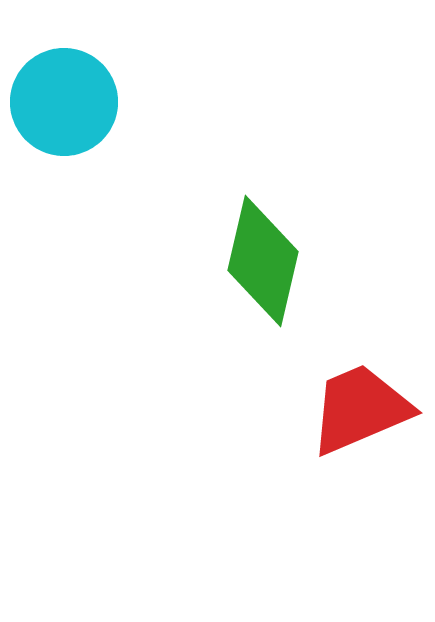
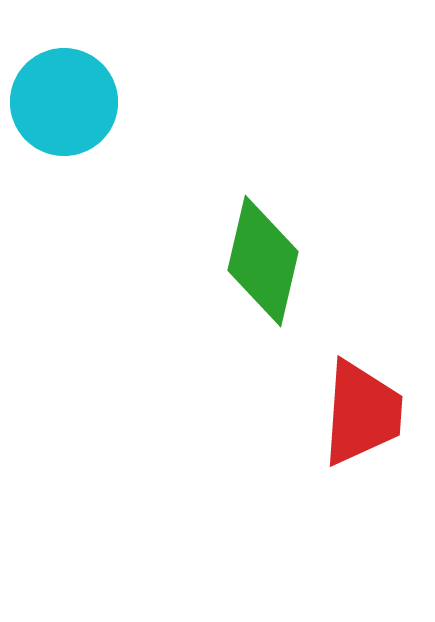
red trapezoid: moved 2 px right, 4 px down; rotated 117 degrees clockwise
